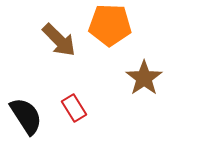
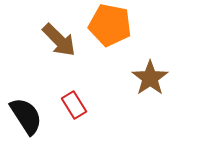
orange pentagon: rotated 9 degrees clockwise
brown star: moved 6 px right
red rectangle: moved 3 px up
